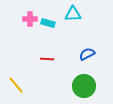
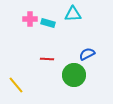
green circle: moved 10 px left, 11 px up
